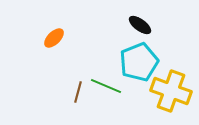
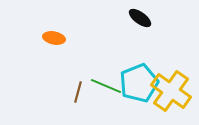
black ellipse: moved 7 px up
orange ellipse: rotated 55 degrees clockwise
cyan pentagon: moved 21 px down
yellow cross: rotated 15 degrees clockwise
